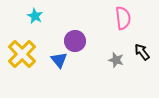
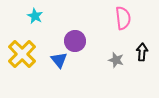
black arrow: rotated 42 degrees clockwise
